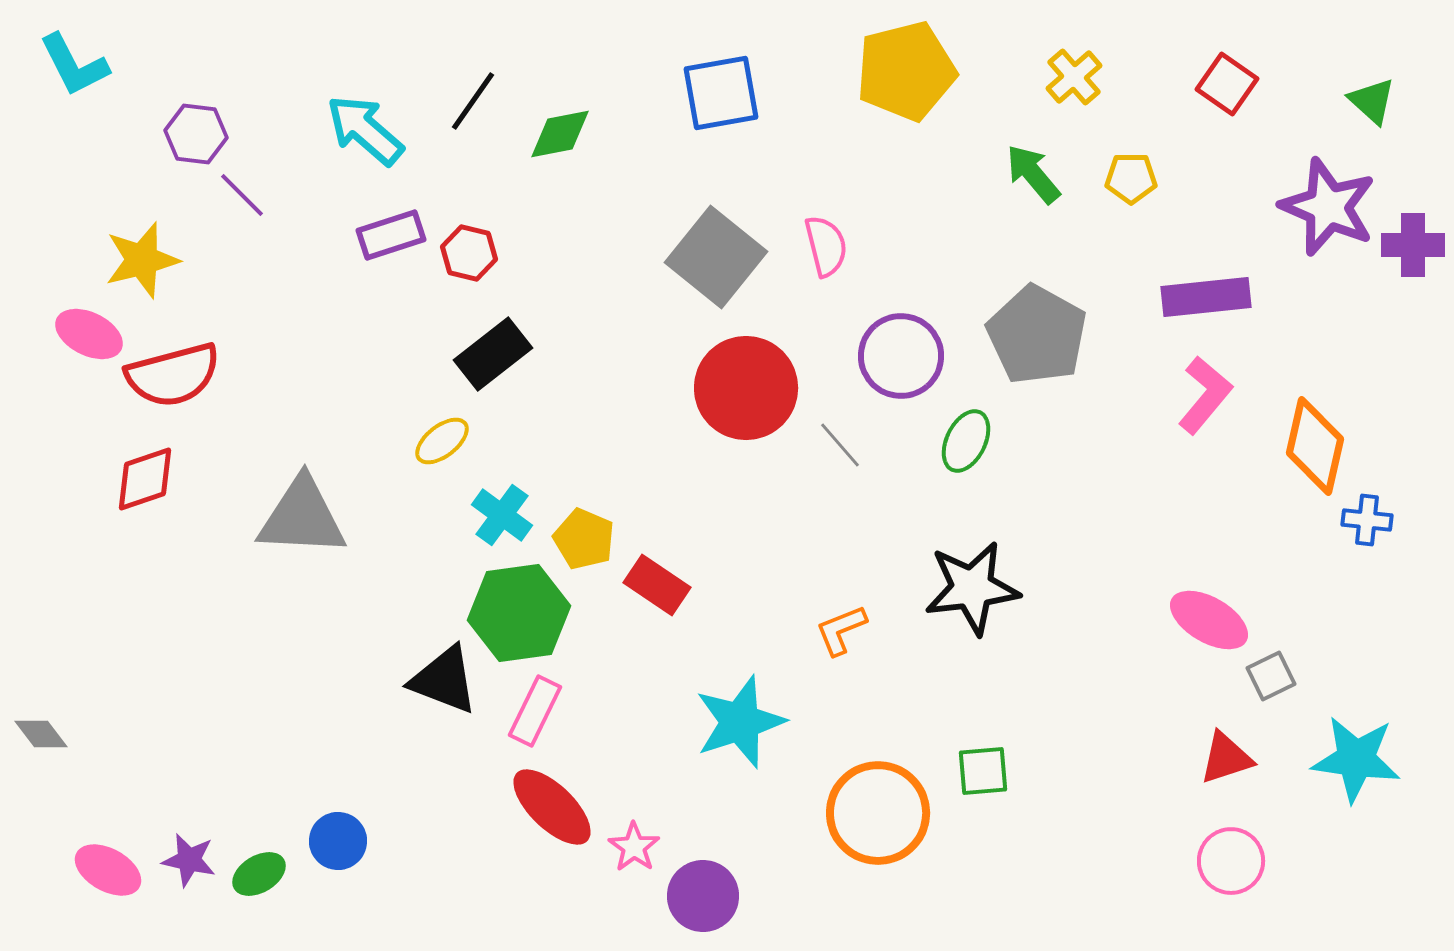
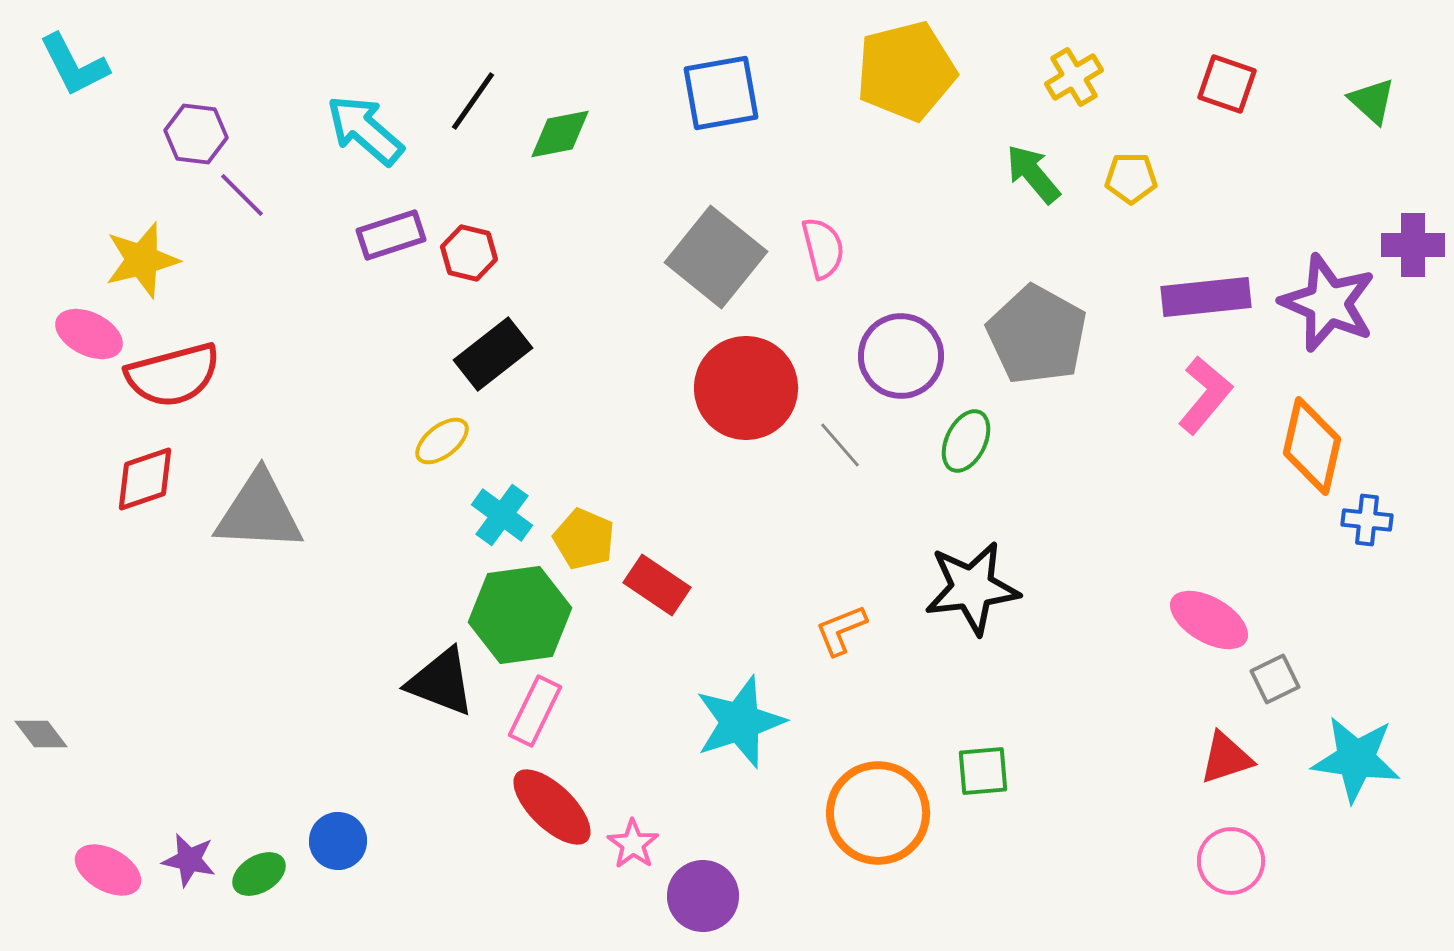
yellow cross at (1074, 77): rotated 10 degrees clockwise
red square at (1227, 84): rotated 16 degrees counterclockwise
purple star at (1328, 207): moved 96 px down
pink semicircle at (826, 246): moved 3 px left, 2 px down
orange diamond at (1315, 446): moved 3 px left
gray triangle at (302, 517): moved 43 px left, 5 px up
green hexagon at (519, 613): moved 1 px right, 2 px down
gray square at (1271, 676): moved 4 px right, 3 px down
black triangle at (444, 680): moved 3 px left, 2 px down
pink star at (634, 847): moved 1 px left, 3 px up
